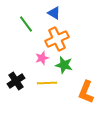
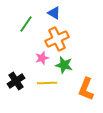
green line: rotated 72 degrees clockwise
orange L-shape: moved 3 px up
